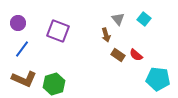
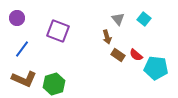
purple circle: moved 1 px left, 5 px up
brown arrow: moved 1 px right, 2 px down
cyan pentagon: moved 2 px left, 11 px up
